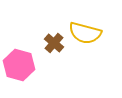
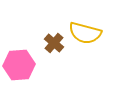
pink hexagon: rotated 20 degrees counterclockwise
